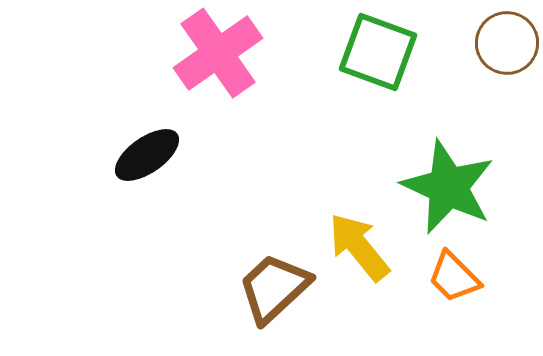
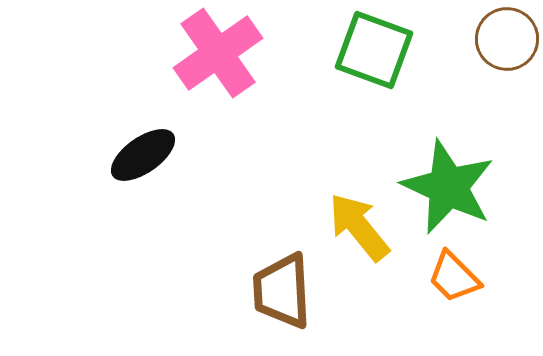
brown circle: moved 4 px up
green square: moved 4 px left, 2 px up
black ellipse: moved 4 px left
yellow arrow: moved 20 px up
brown trapezoid: moved 8 px right, 3 px down; rotated 50 degrees counterclockwise
